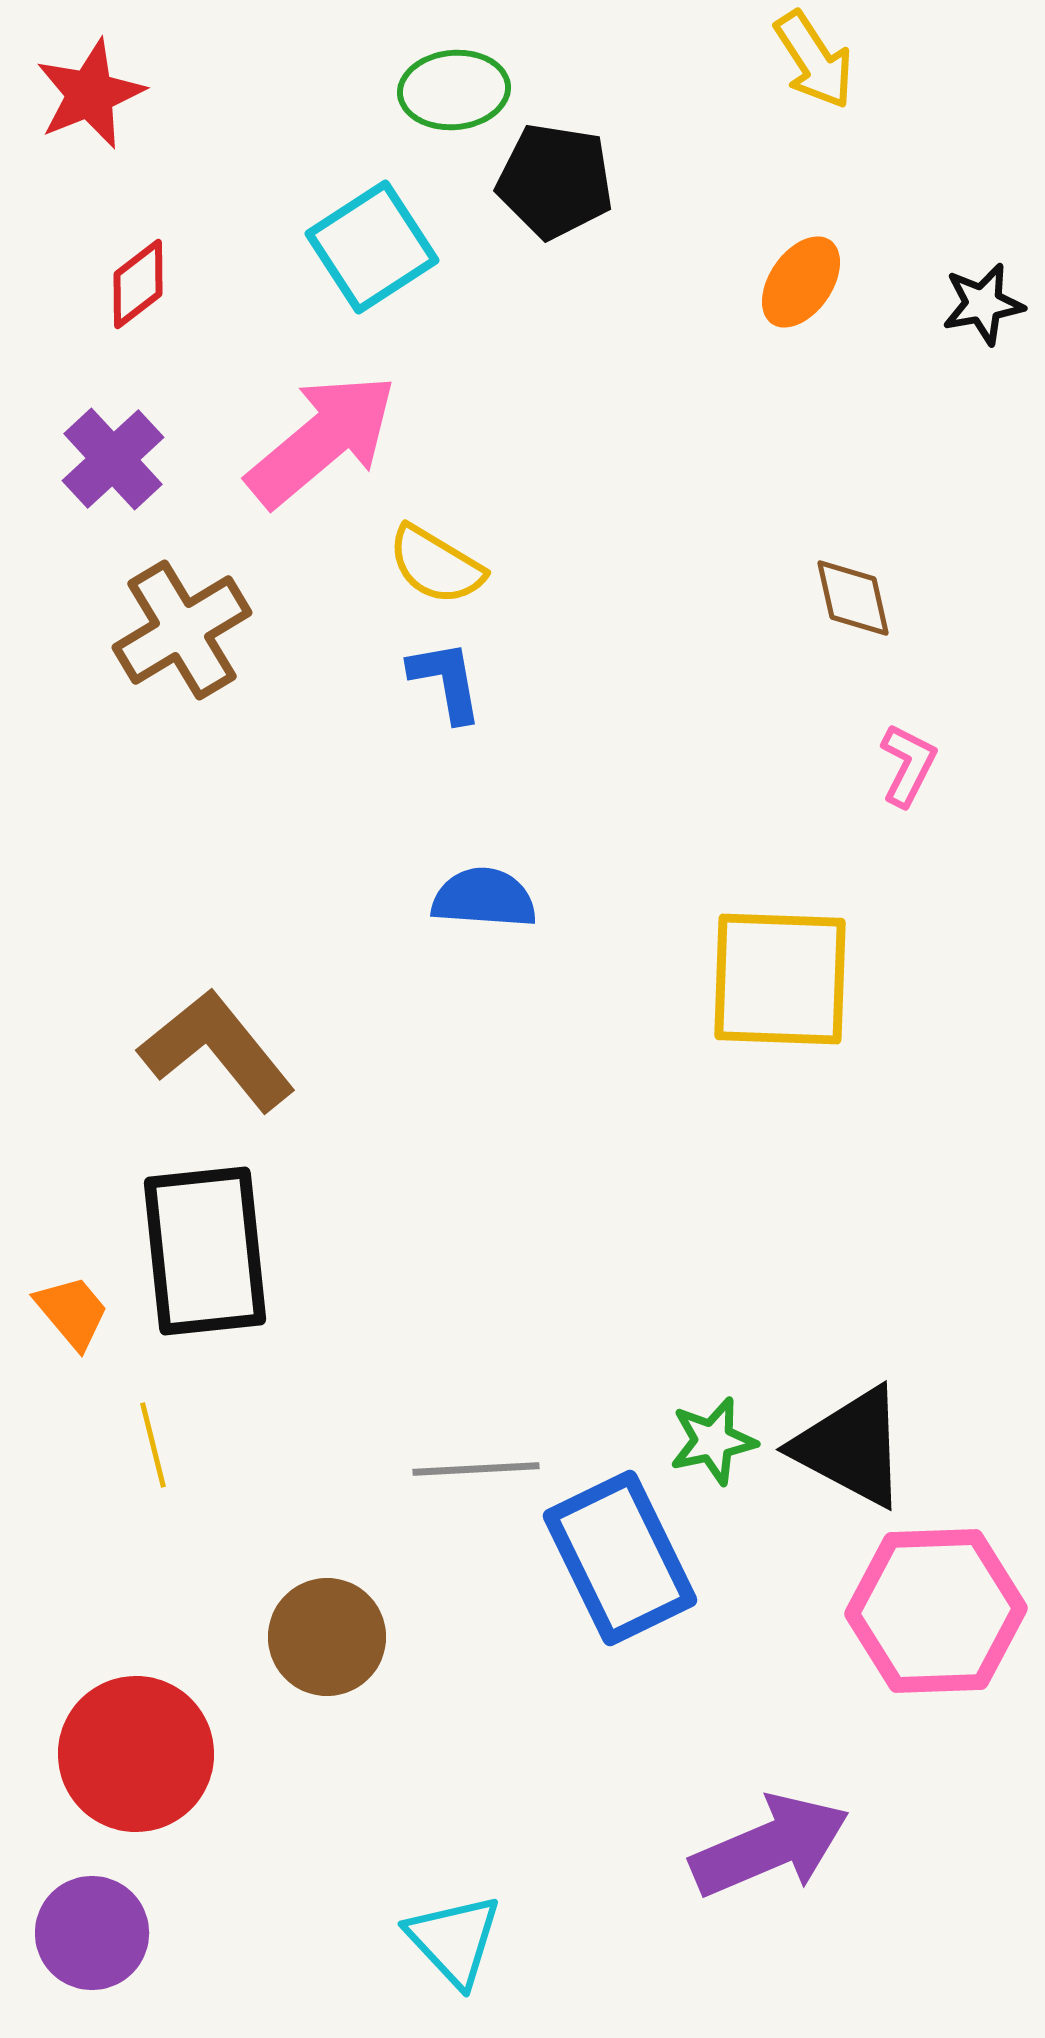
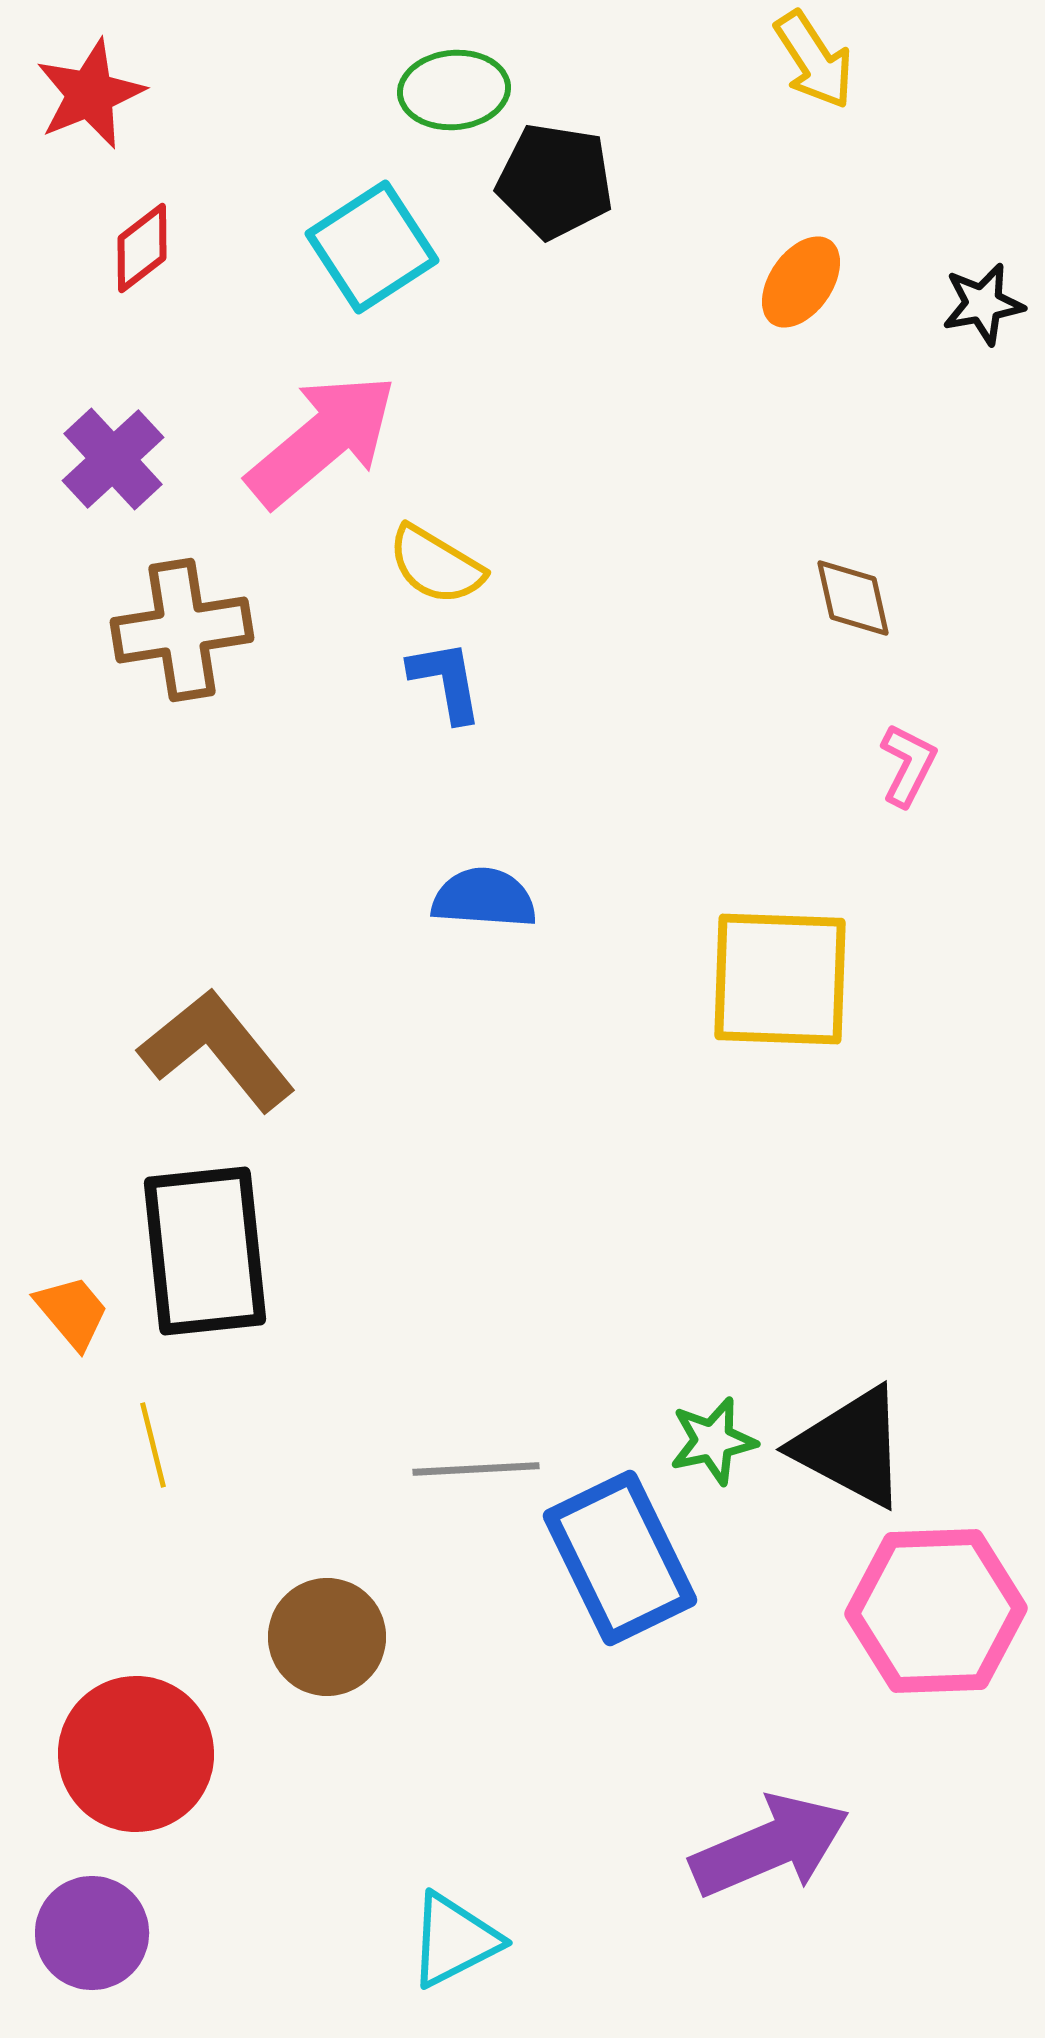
red diamond: moved 4 px right, 36 px up
brown cross: rotated 22 degrees clockwise
cyan triangle: rotated 46 degrees clockwise
